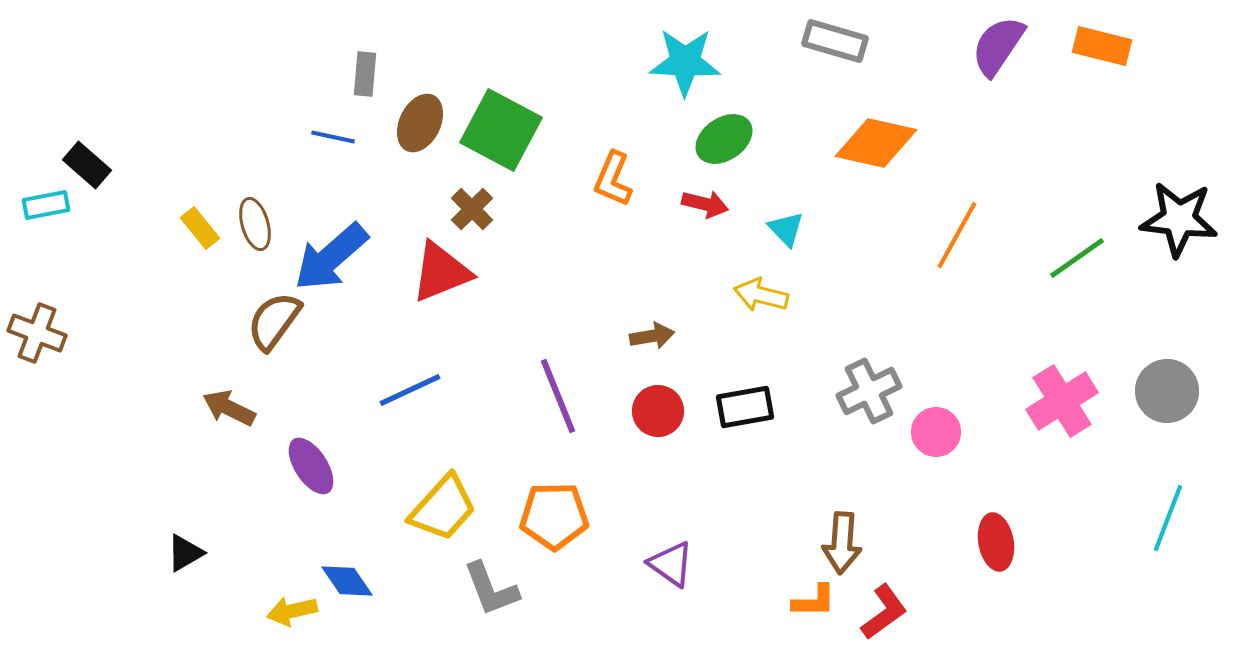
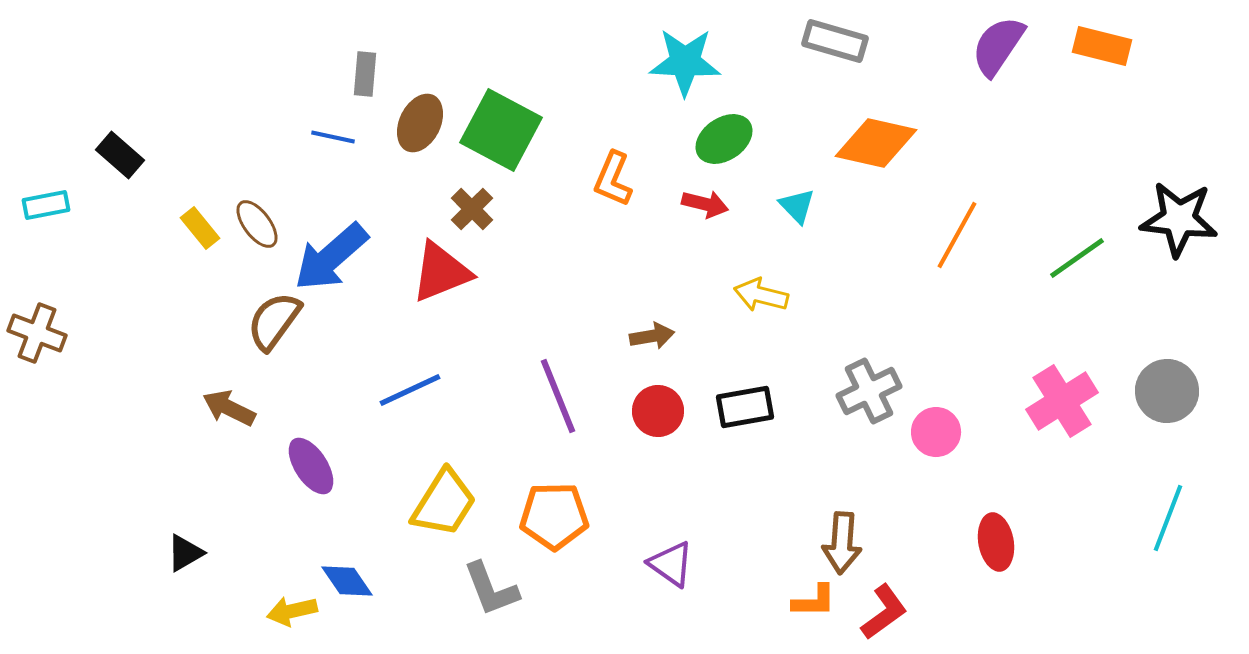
black rectangle at (87, 165): moved 33 px right, 10 px up
brown ellipse at (255, 224): moved 2 px right; rotated 21 degrees counterclockwise
cyan triangle at (786, 229): moved 11 px right, 23 px up
yellow trapezoid at (443, 508): moved 1 px right, 5 px up; rotated 10 degrees counterclockwise
